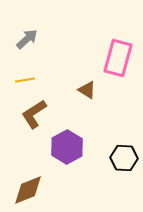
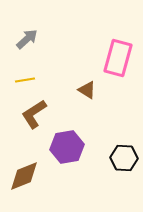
purple hexagon: rotated 20 degrees clockwise
brown diamond: moved 4 px left, 14 px up
